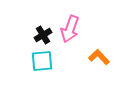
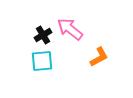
pink arrow: rotated 108 degrees clockwise
orange L-shape: rotated 105 degrees clockwise
